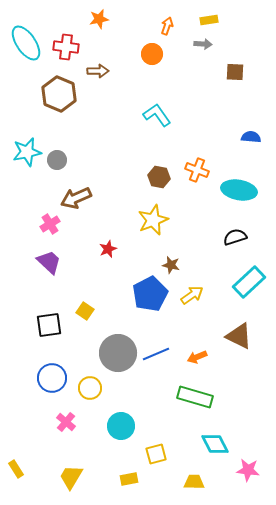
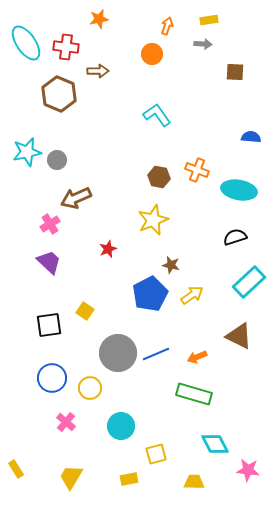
green rectangle at (195, 397): moved 1 px left, 3 px up
